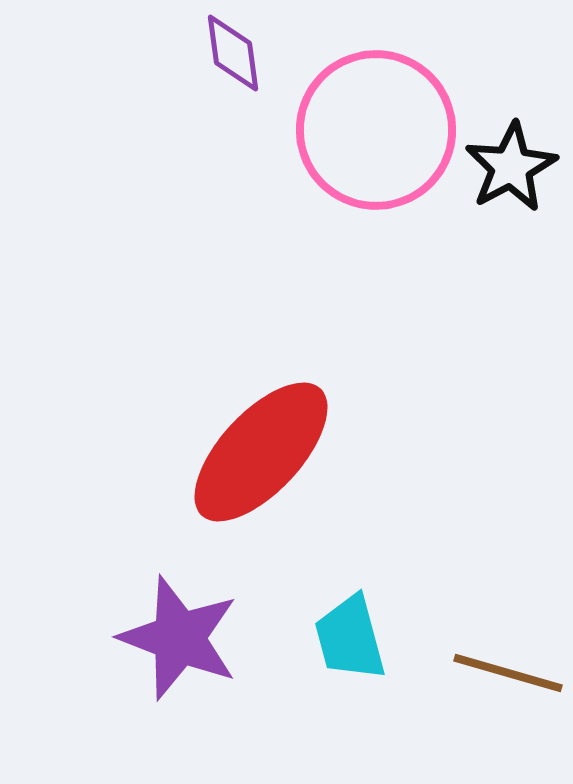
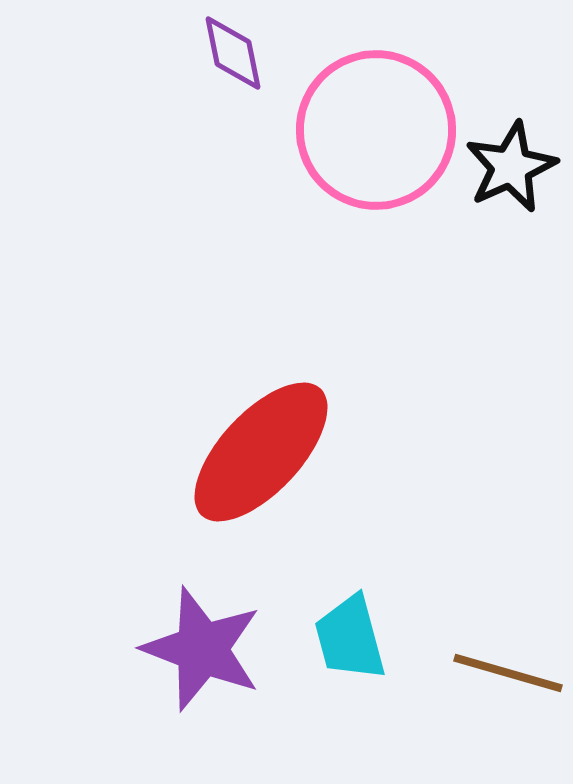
purple diamond: rotated 4 degrees counterclockwise
black star: rotated 4 degrees clockwise
purple star: moved 23 px right, 11 px down
